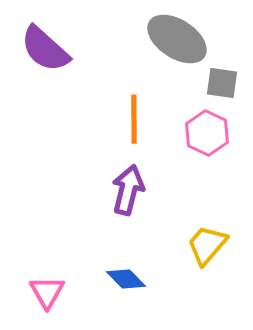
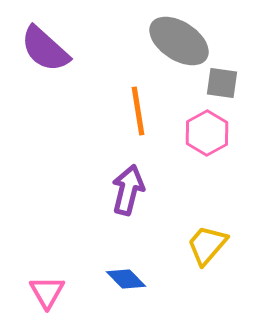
gray ellipse: moved 2 px right, 2 px down
orange line: moved 4 px right, 8 px up; rotated 9 degrees counterclockwise
pink hexagon: rotated 6 degrees clockwise
